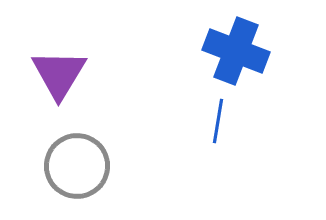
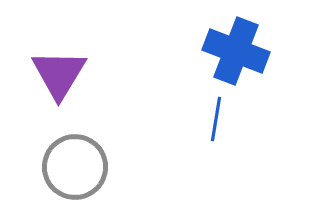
blue line: moved 2 px left, 2 px up
gray circle: moved 2 px left, 1 px down
